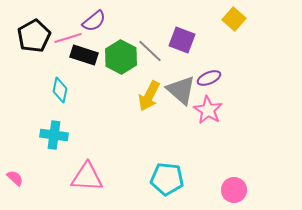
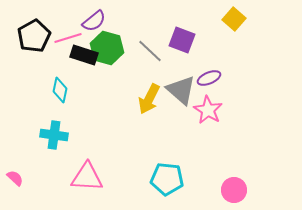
green hexagon: moved 14 px left, 9 px up; rotated 12 degrees counterclockwise
yellow arrow: moved 3 px down
